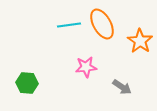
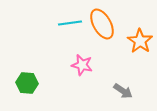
cyan line: moved 1 px right, 2 px up
pink star: moved 4 px left, 2 px up; rotated 20 degrees clockwise
gray arrow: moved 1 px right, 4 px down
